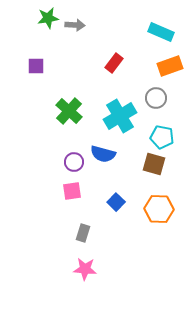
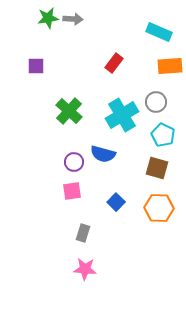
gray arrow: moved 2 px left, 6 px up
cyan rectangle: moved 2 px left
orange rectangle: rotated 15 degrees clockwise
gray circle: moved 4 px down
cyan cross: moved 2 px right, 1 px up
cyan pentagon: moved 1 px right, 2 px up; rotated 15 degrees clockwise
brown square: moved 3 px right, 4 px down
orange hexagon: moved 1 px up
